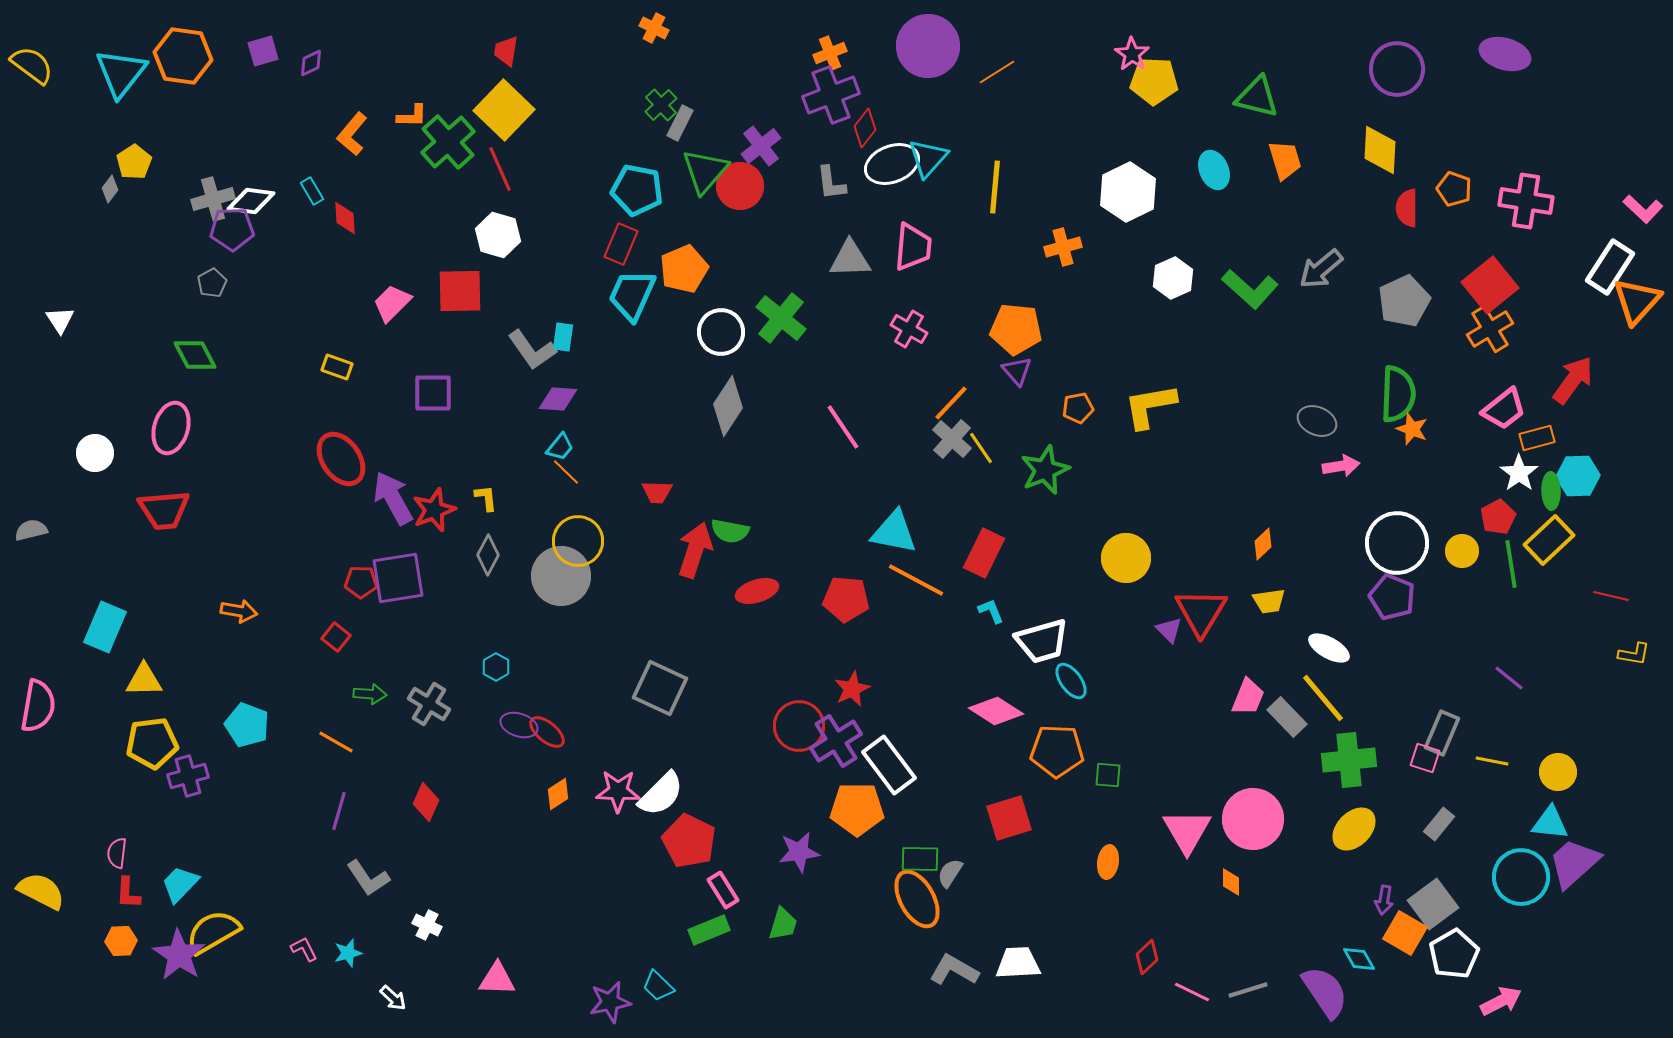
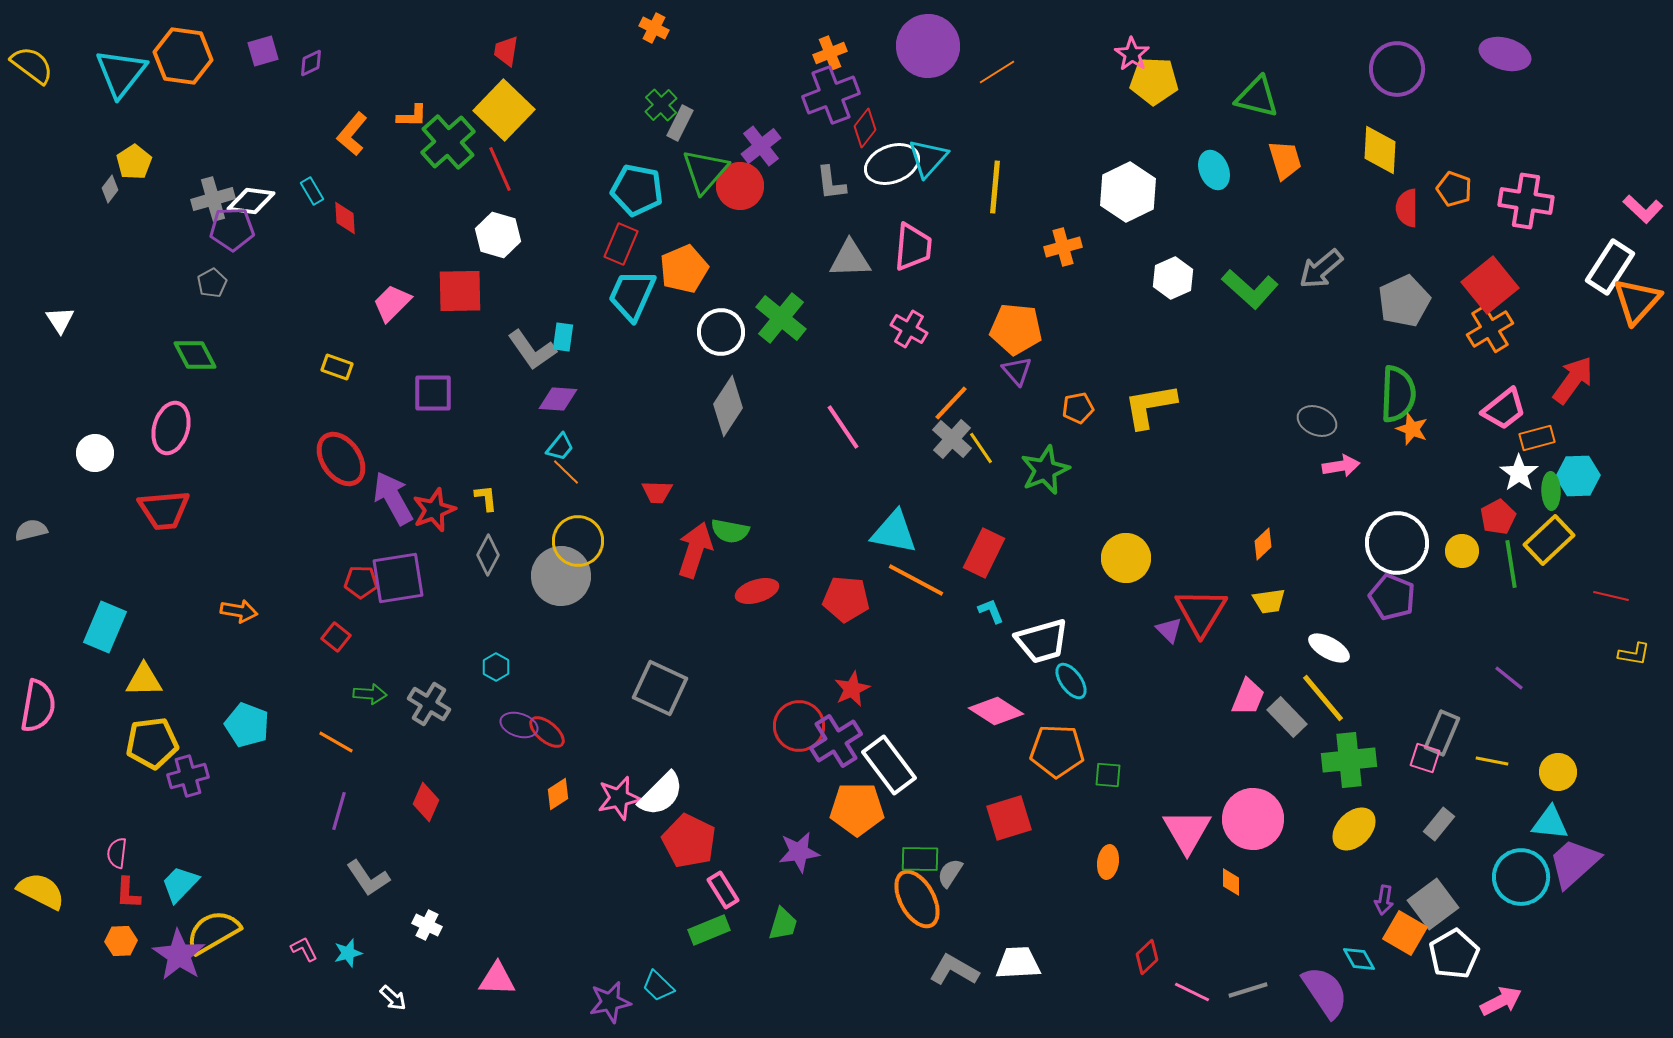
pink star at (618, 791): moved 1 px right, 7 px down; rotated 15 degrees counterclockwise
